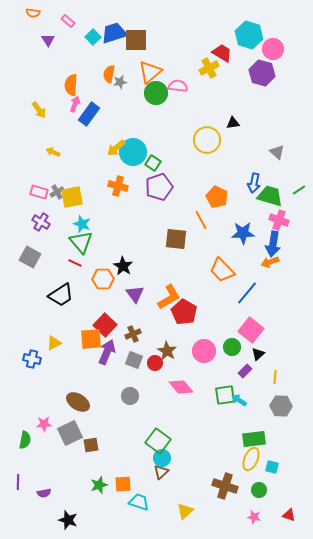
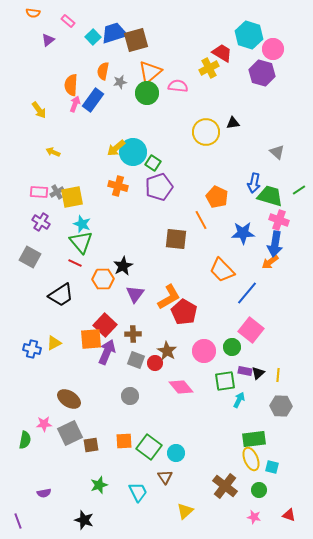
purple triangle at (48, 40): rotated 24 degrees clockwise
brown square at (136, 40): rotated 15 degrees counterclockwise
orange semicircle at (109, 74): moved 6 px left, 3 px up
green circle at (156, 93): moved 9 px left
blue rectangle at (89, 114): moved 4 px right, 14 px up
yellow circle at (207, 140): moved 1 px left, 8 px up
pink rectangle at (39, 192): rotated 12 degrees counterclockwise
blue arrow at (273, 244): moved 2 px right
orange arrow at (270, 262): rotated 18 degrees counterclockwise
black star at (123, 266): rotated 12 degrees clockwise
purple triangle at (135, 294): rotated 12 degrees clockwise
brown cross at (133, 334): rotated 21 degrees clockwise
black triangle at (258, 354): moved 19 px down
blue cross at (32, 359): moved 10 px up
gray square at (134, 360): moved 2 px right
purple rectangle at (245, 371): rotated 56 degrees clockwise
yellow line at (275, 377): moved 3 px right, 2 px up
green square at (225, 395): moved 14 px up
cyan arrow at (239, 400): rotated 84 degrees clockwise
brown ellipse at (78, 402): moved 9 px left, 3 px up
green square at (158, 441): moved 9 px left, 6 px down
cyan circle at (162, 458): moved 14 px right, 5 px up
yellow ellipse at (251, 459): rotated 45 degrees counterclockwise
brown triangle at (161, 472): moved 4 px right, 5 px down; rotated 21 degrees counterclockwise
purple line at (18, 482): moved 39 px down; rotated 21 degrees counterclockwise
orange square at (123, 484): moved 1 px right, 43 px up
brown cross at (225, 486): rotated 20 degrees clockwise
cyan trapezoid at (139, 502): moved 1 px left, 10 px up; rotated 45 degrees clockwise
black star at (68, 520): moved 16 px right
